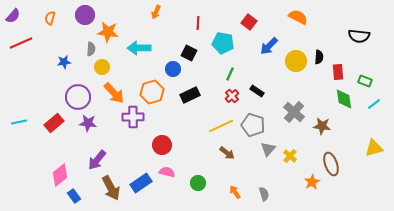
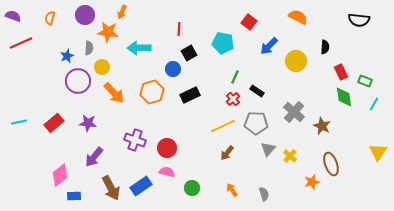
orange arrow at (156, 12): moved 34 px left
purple semicircle at (13, 16): rotated 112 degrees counterclockwise
red line at (198, 23): moved 19 px left, 6 px down
black semicircle at (359, 36): moved 16 px up
gray semicircle at (91, 49): moved 2 px left, 1 px up
black square at (189, 53): rotated 35 degrees clockwise
black semicircle at (319, 57): moved 6 px right, 10 px up
blue star at (64, 62): moved 3 px right, 6 px up; rotated 16 degrees counterclockwise
red rectangle at (338, 72): moved 3 px right; rotated 21 degrees counterclockwise
green line at (230, 74): moved 5 px right, 3 px down
red cross at (232, 96): moved 1 px right, 3 px down
purple circle at (78, 97): moved 16 px up
green diamond at (344, 99): moved 2 px up
cyan line at (374, 104): rotated 24 degrees counterclockwise
purple cross at (133, 117): moved 2 px right, 23 px down; rotated 20 degrees clockwise
gray pentagon at (253, 125): moved 3 px right, 2 px up; rotated 15 degrees counterclockwise
yellow line at (221, 126): moved 2 px right
brown star at (322, 126): rotated 18 degrees clockwise
red circle at (162, 145): moved 5 px right, 3 px down
yellow triangle at (374, 148): moved 4 px right, 4 px down; rotated 42 degrees counterclockwise
brown arrow at (227, 153): rotated 91 degrees clockwise
purple arrow at (97, 160): moved 3 px left, 3 px up
orange star at (312, 182): rotated 14 degrees clockwise
blue rectangle at (141, 183): moved 3 px down
green circle at (198, 183): moved 6 px left, 5 px down
orange arrow at (235, 192): moved 3 px left, 2 px up
blue rectangle at (74, 196): rotated 56 degrees counterclockwise
